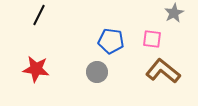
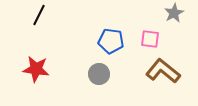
pink square: moved 2 px left
gray circle: moved 2 px right, 2 px down
